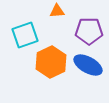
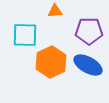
orange triangle: moved 2 px left
cyan square: rotated 20 degrees clockwise
